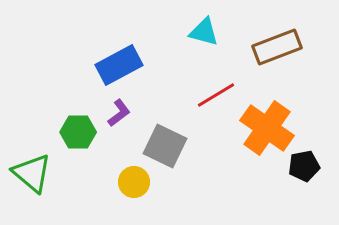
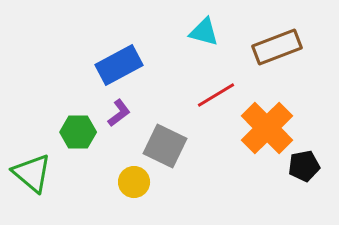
orange cross: rotated 10 degrees clockwise
